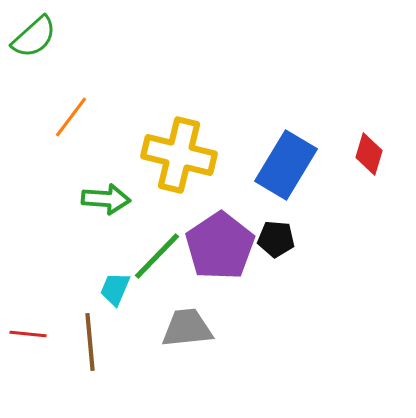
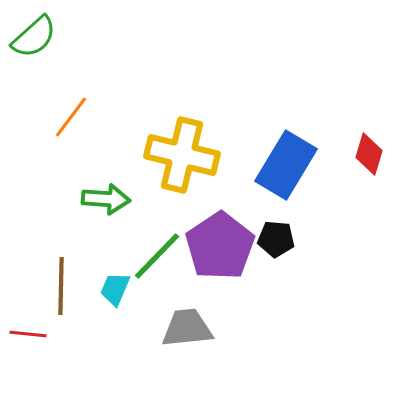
yellow cross: moved 3 px right
brown line: moved 29 px left, 56 px up; rotated 6 degrees clockwise
